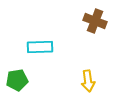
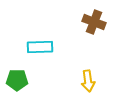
brown cross: moved 1 px left, 1 px down
green pentagon: rotated 10 degrees clockwise
